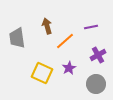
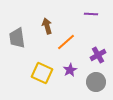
purple line: moved 13 px up; rotated 16 degrees clockwise
orange line: moved 1 px right, 1 px down
purple star: moved 1 px right, 2 px down
gray circle: moved 2 px up
